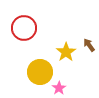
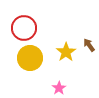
yellow circle: moved 10 px left, 14 px up
